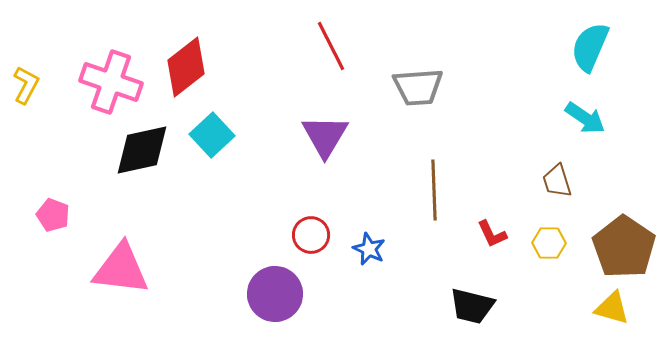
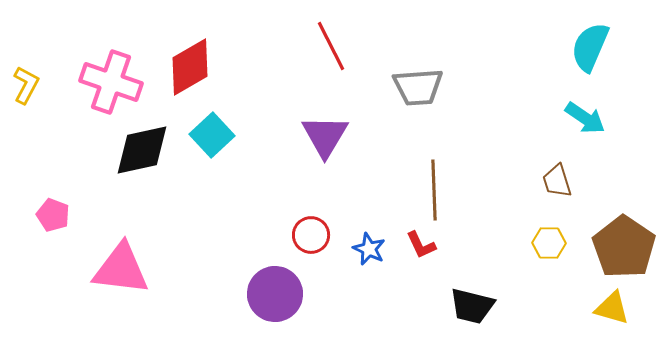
red diamond: moved 4 px right; rotated 8 degrees clockwise
red L-shape: moved 71 px left, 11 px down
